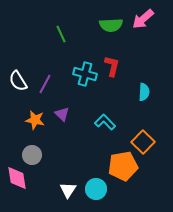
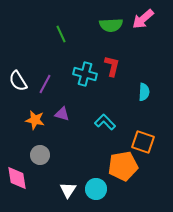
purple triangle: rotated 28 degrees counterclockwise
orange square: rotated 25 degrees counterclockwise
gray circle: moved 8 px right
